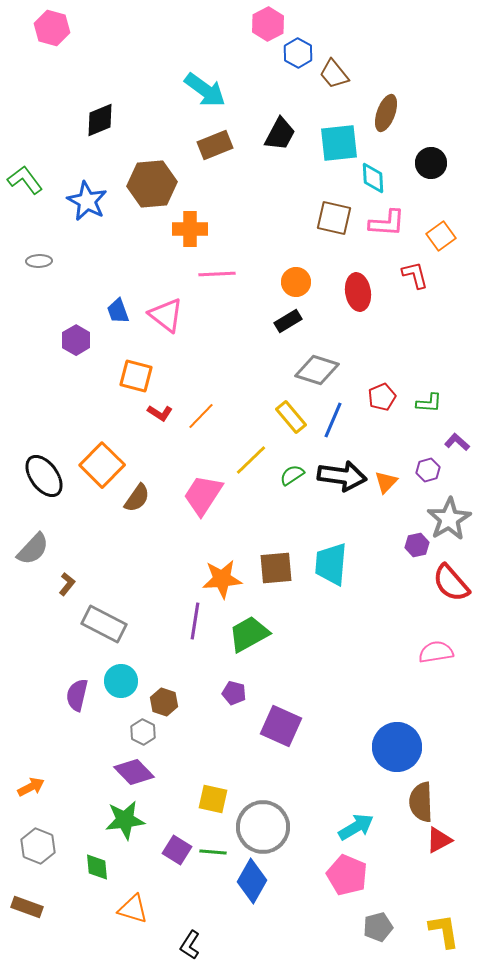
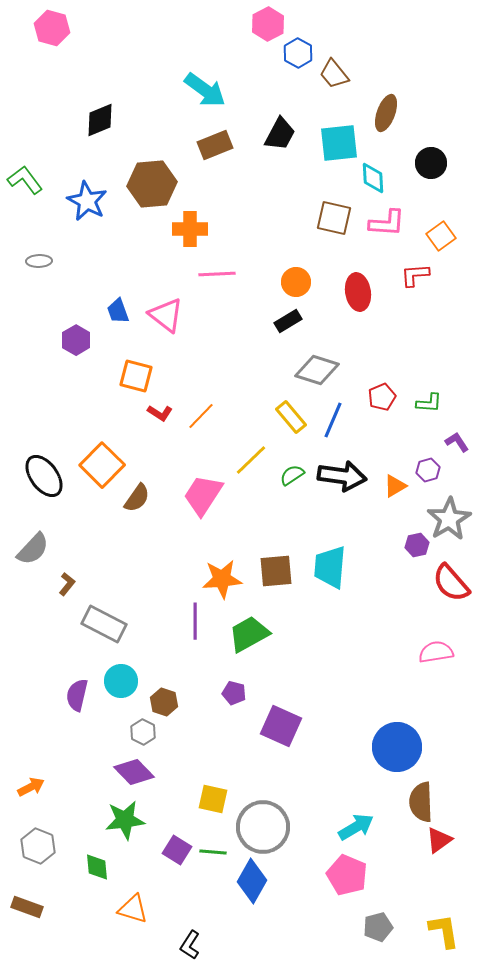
red L-shape at (415, 275): rotated 80 degrees counterclockwise
purple L-shape at (457, 442): rotated 15 degrees clockwise
orange triangle at (386, 482): moved 9 px right, 4 px down; rotated 15 degrees clockwise
cyan trapezoid at (331, 564): moved 1 px left, 3 px down
brown square at (276, 568): moved 3 px down
purple line at (195, 621): rotated 9 degrees counterclockwise
red triangle at (439, 840): rotated 8 degrees counterclockwise
